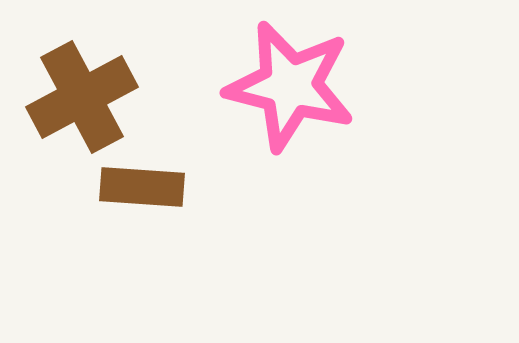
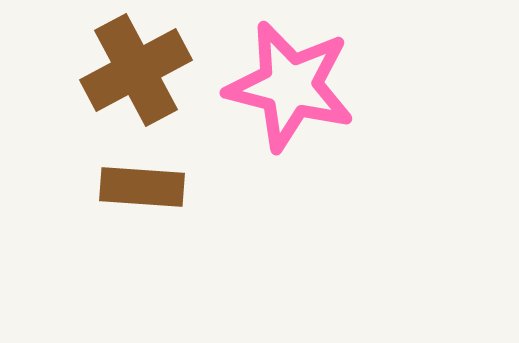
brown cross: moved 54 px right, 27 px up
